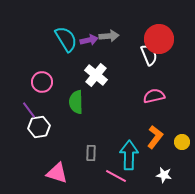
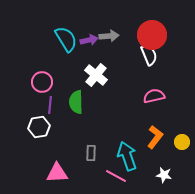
red circle: moved 7 px left, 4 px up
purple line: moved 21 px right, 5 px up; rotated 42 degrees clockwise
cyan arrow: moved 2 px left, 1 px down; rotated 20 degrees counterclockwise
pink triangle: rotated 20 degrees counterclockwise
